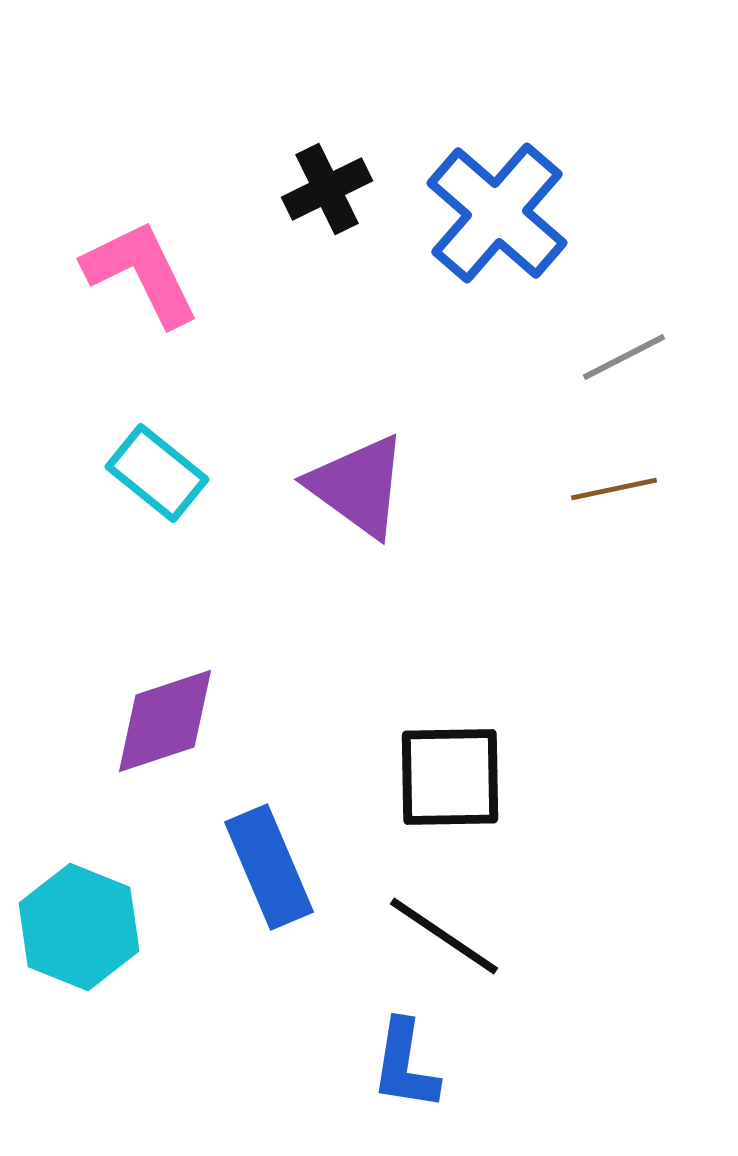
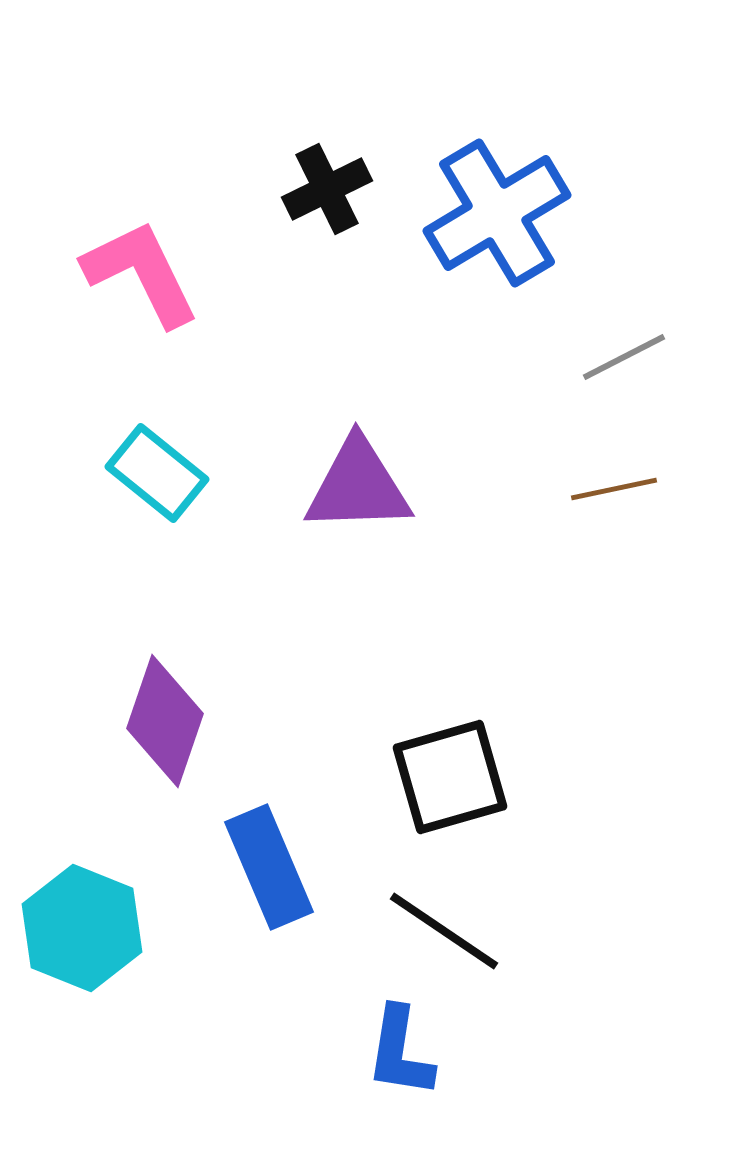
blue cross: rotated 18 degrees clockwise
purple triangle: rotated 38 degrees counterclockwise
purple diamond: rotated 53 degrees counterclockwise
black square: rotated 15 degrees counterclockwise
cyan hexagon: moved 3 px right, 1 px down
black line: moved 5 px up
blue L-shape: moved 5 px left, 13 px up
